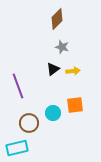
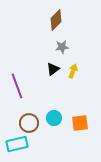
brown diamond: moved 1 px left, 1 px down
gray star: rotated 24 degrees counterclockwise
yellow arrow: rotated 64 degrees counterclockwise
purple line: moved 1 px left
orange square: moved 5 px right, 18 px down
cyan circle: moved 1 px right, 5 px down
cyan rectangle: moved 4 px up
